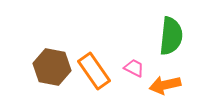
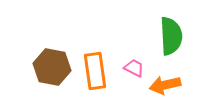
green semicircle: rotated 9 degrees counterclockwise
orange rectangle: moved 1 px right; rotated 27 degrees clockwise
